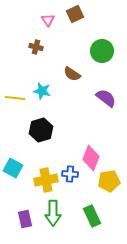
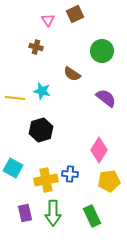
pink diamond: moved 8 px right, 8 px up; rotated 10 degrees clockwise
purple rectangle: moved 6 px up
